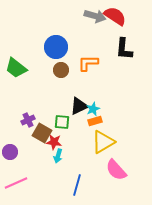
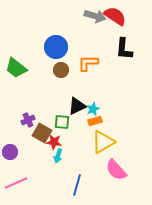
black triangle: moved 2 px left
